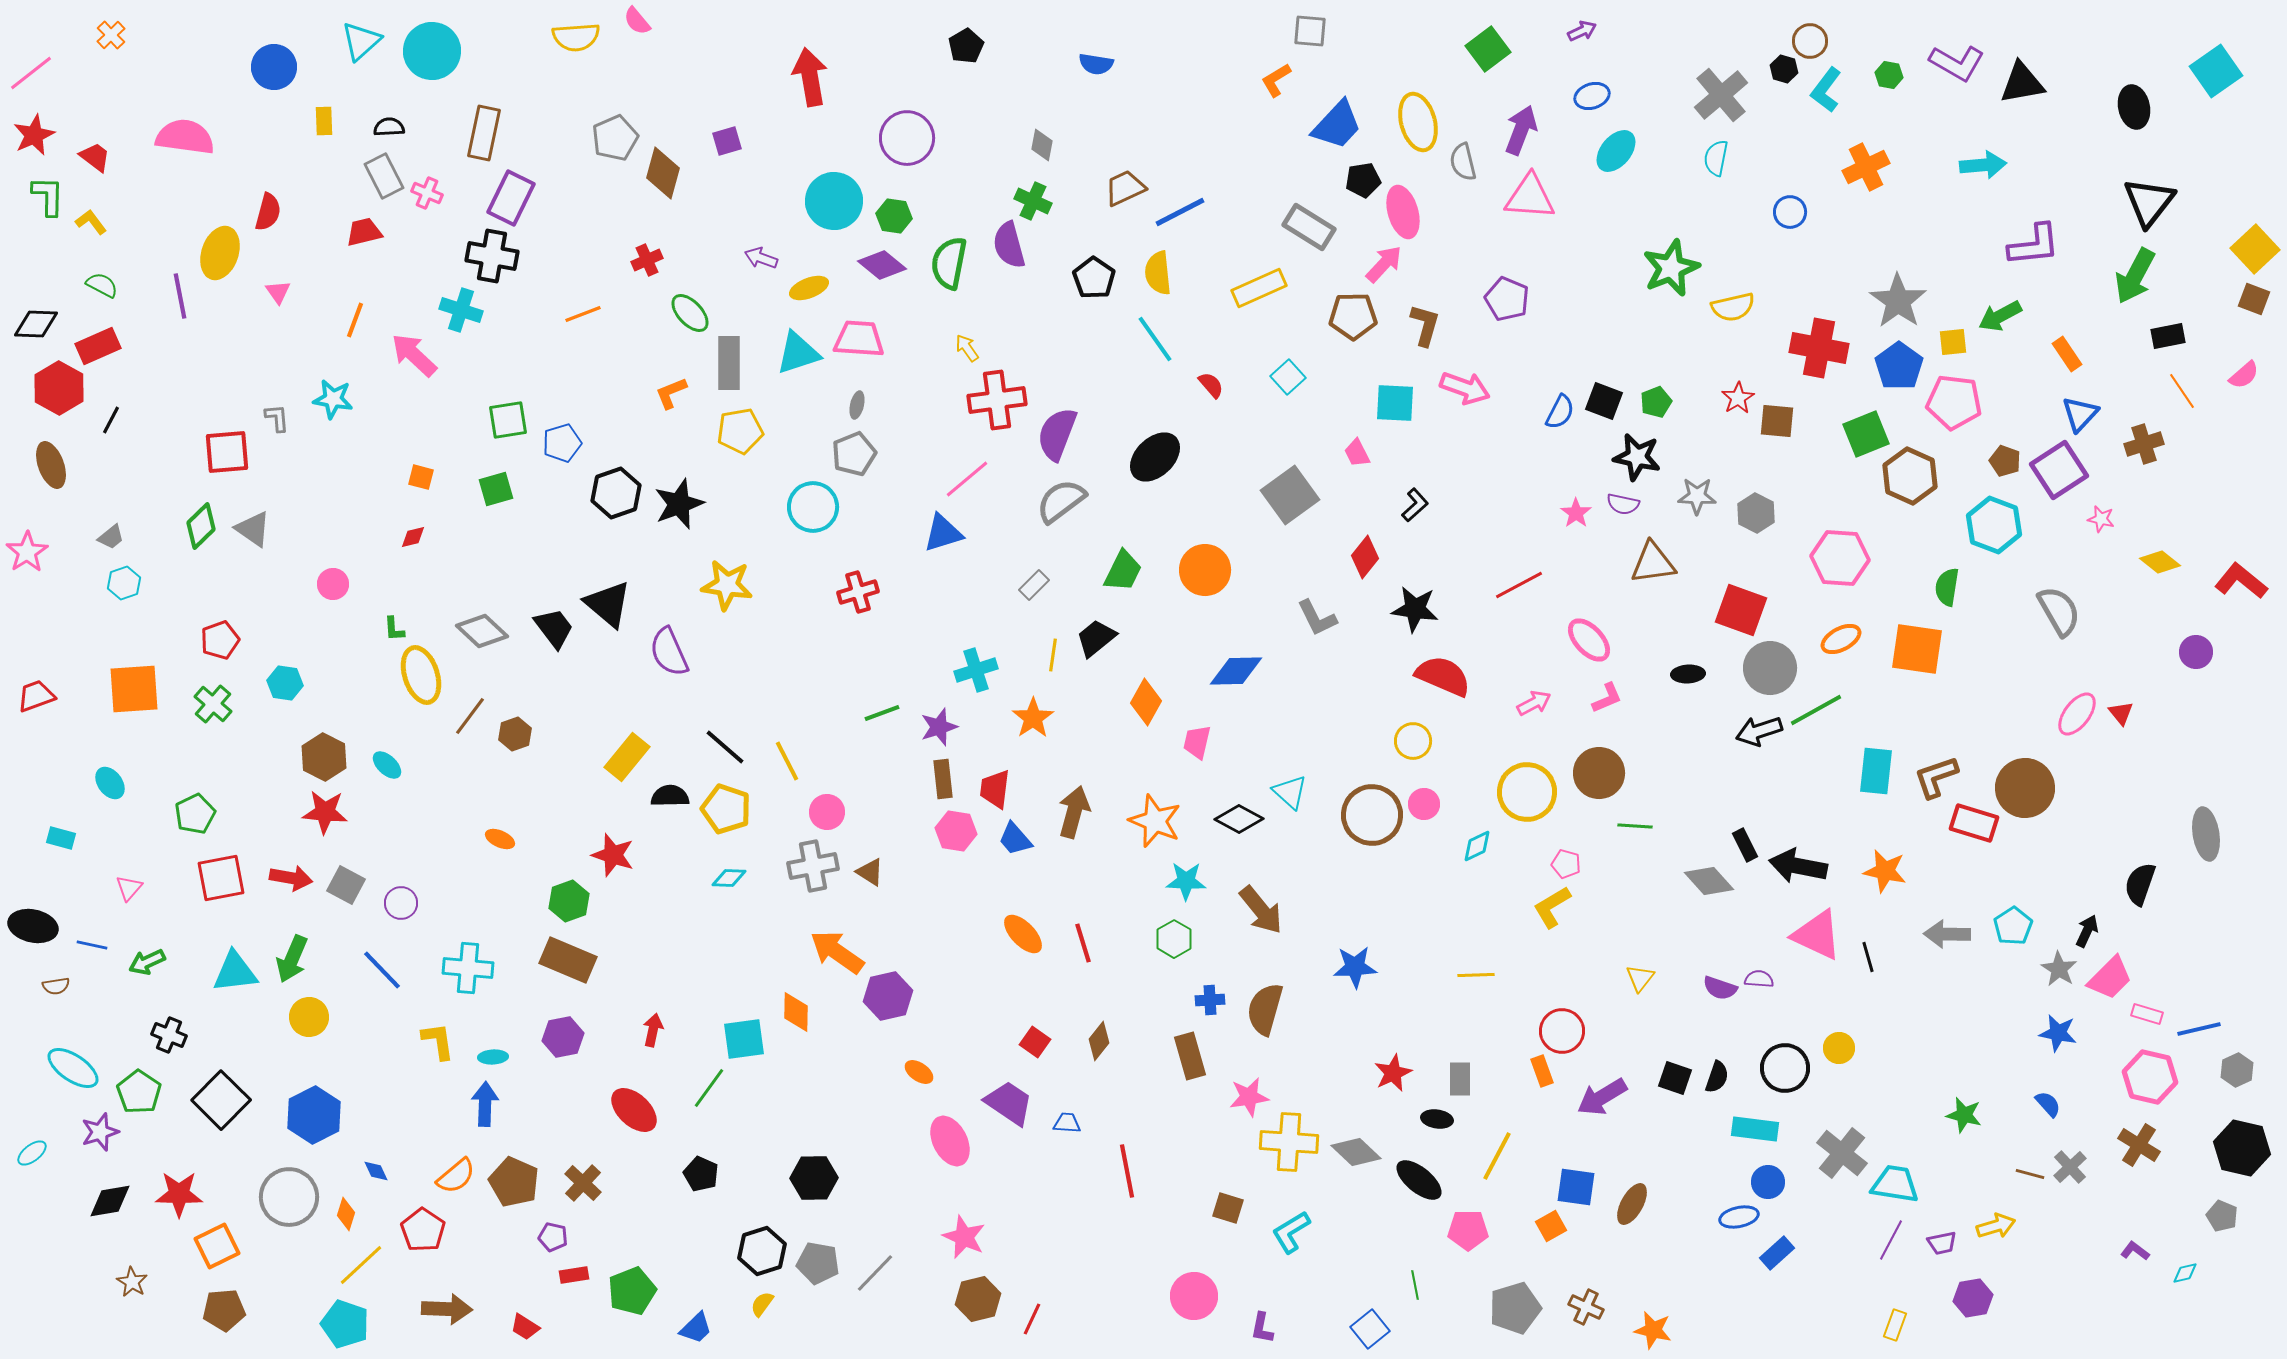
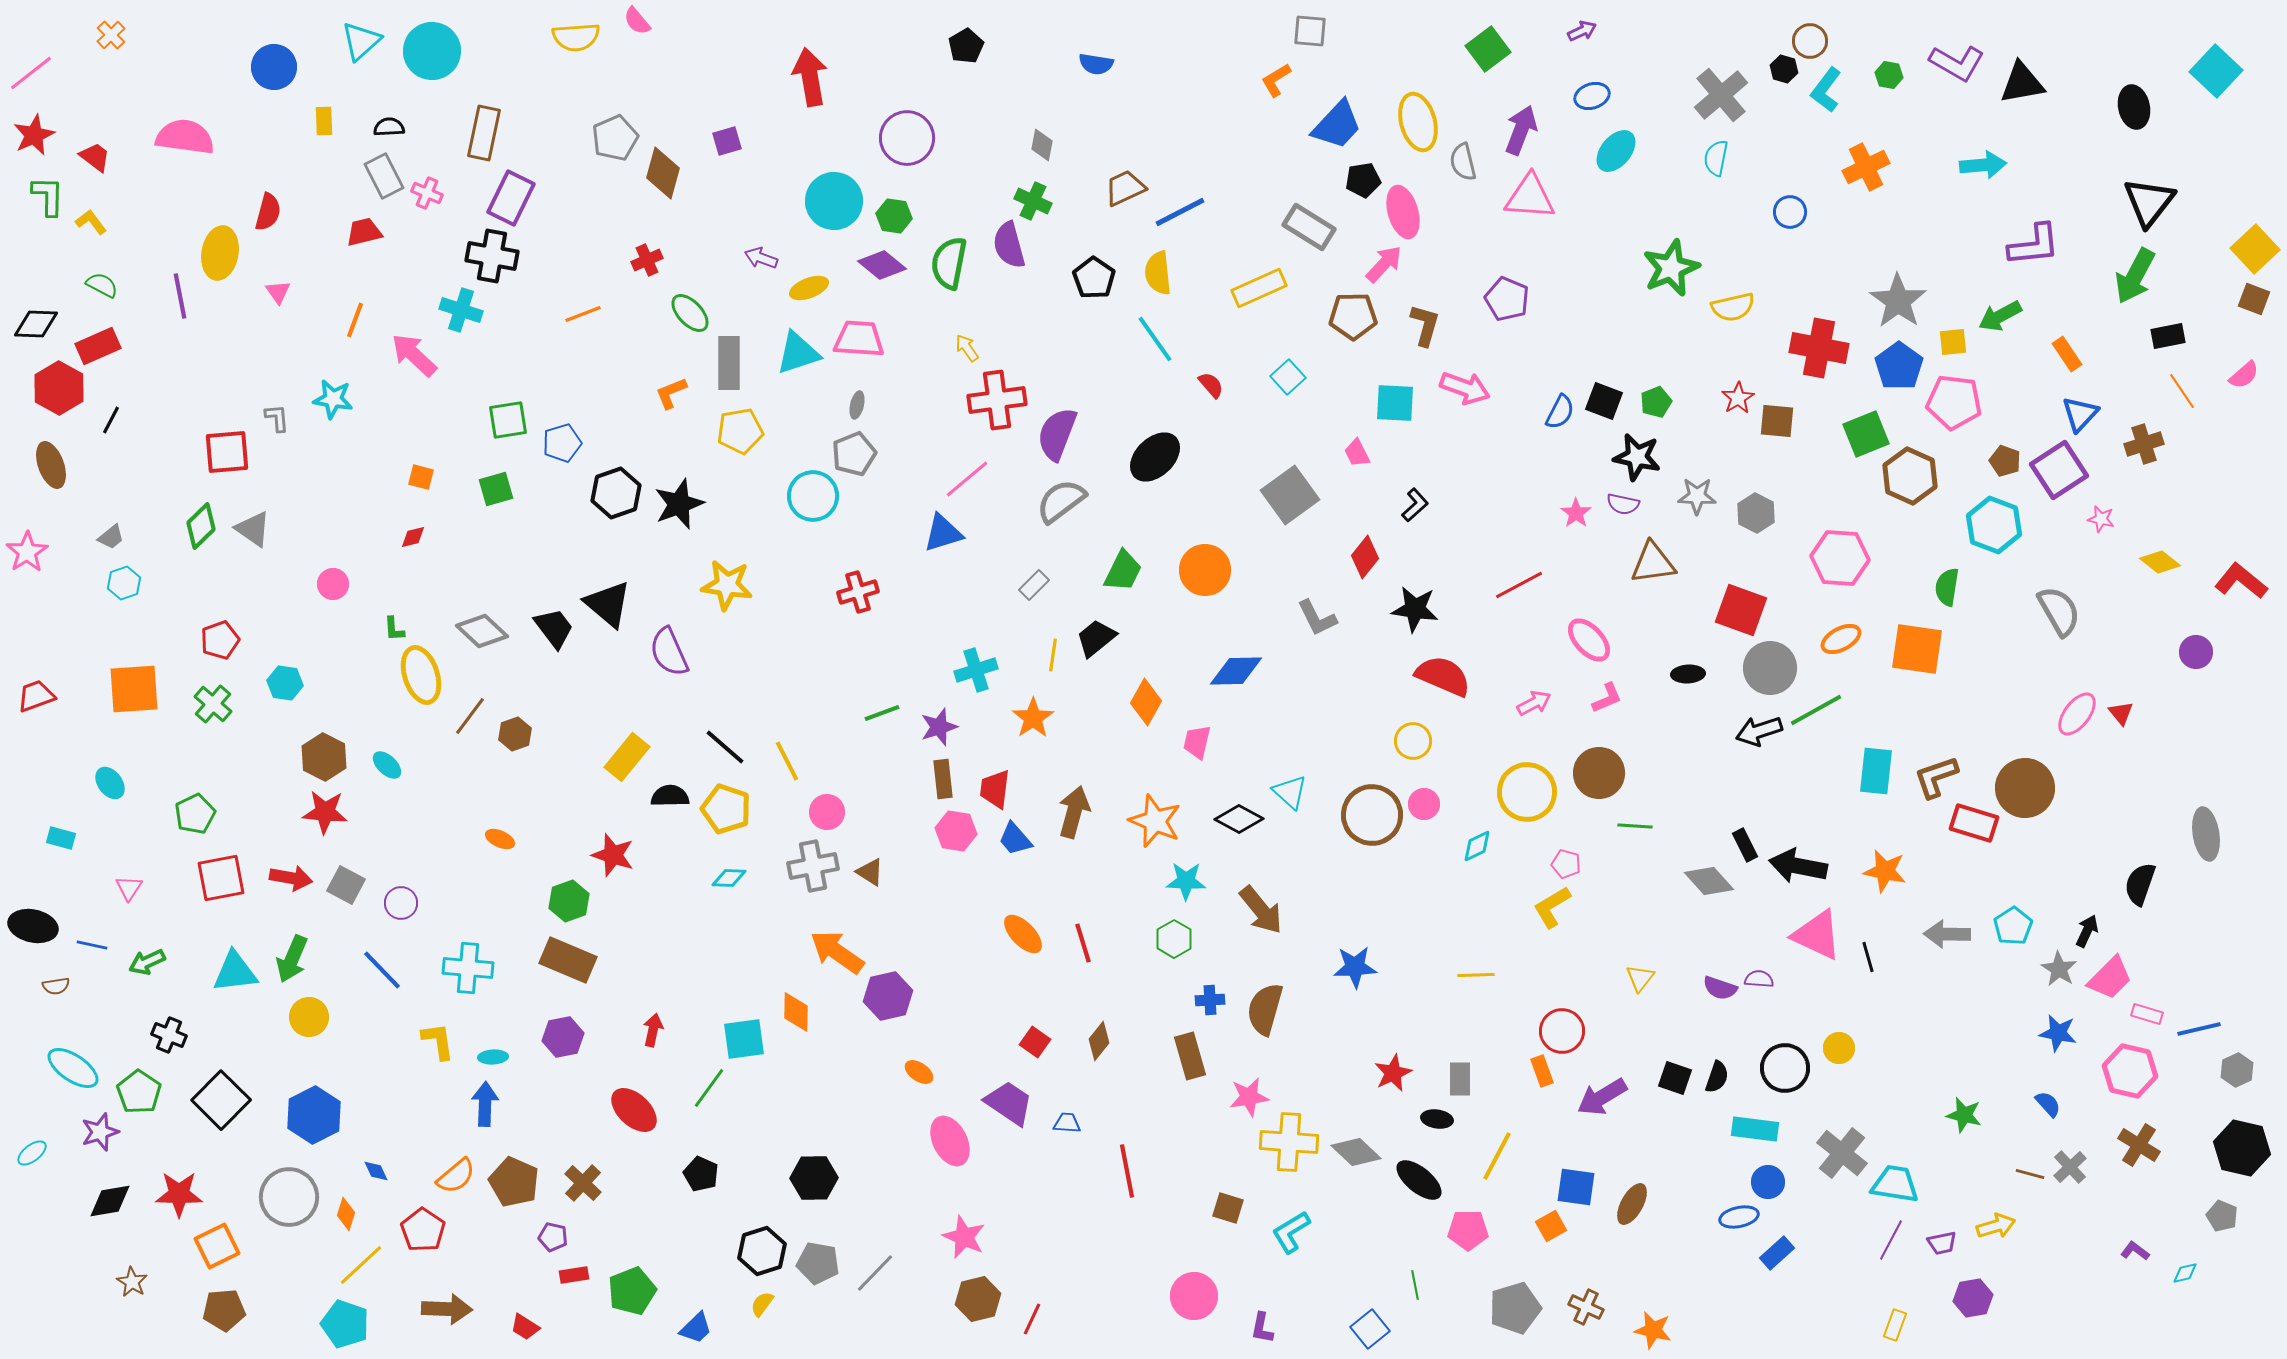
cyan square at (2216, 71): rotated 12 degrees counterclockwise
yellow ellipse at (220, 253): rotated 9 degrees counterclockwise
cyan circle at (813, 507): moved 11 px up
pink triangle at (129, 888): rotated 8 degrees counterclockwise
pink hexagon at (2150, 1077): moved 20 px left, 6 px up
